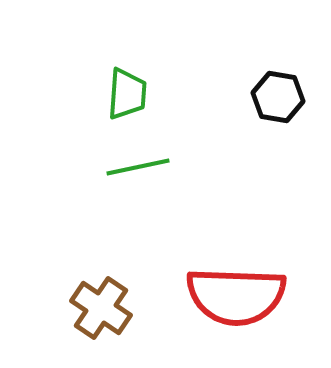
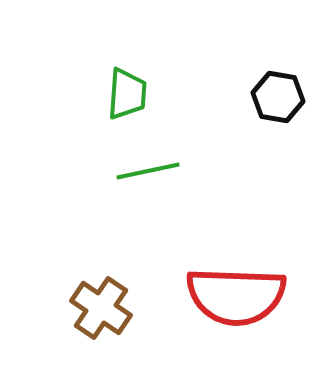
green line: moved 10 px right, 4 px down
